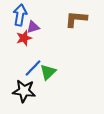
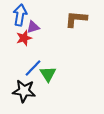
green triangle: moved 2 px down; rotated 18 degrees counterclockwise
